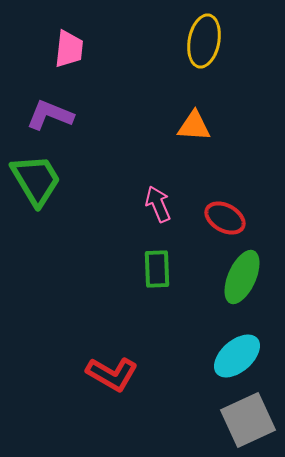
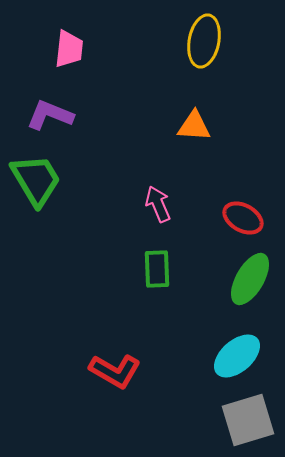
red ellipse: moved 18 px right
green ellipse: moved 8 px right, 2 px down; rotated 6 degrees clockwise
red L-shape: moved 3 px right, 3 px up
gray square: rotated 8 degrees clockwise
